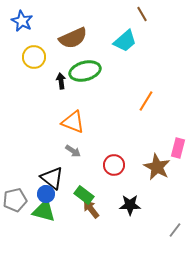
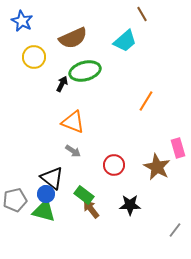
black arrow: moved 1 px right, 3 px down; rotated 35 degrees clockwise
pink rectangle: rotated 30 degrees counterclockwise
